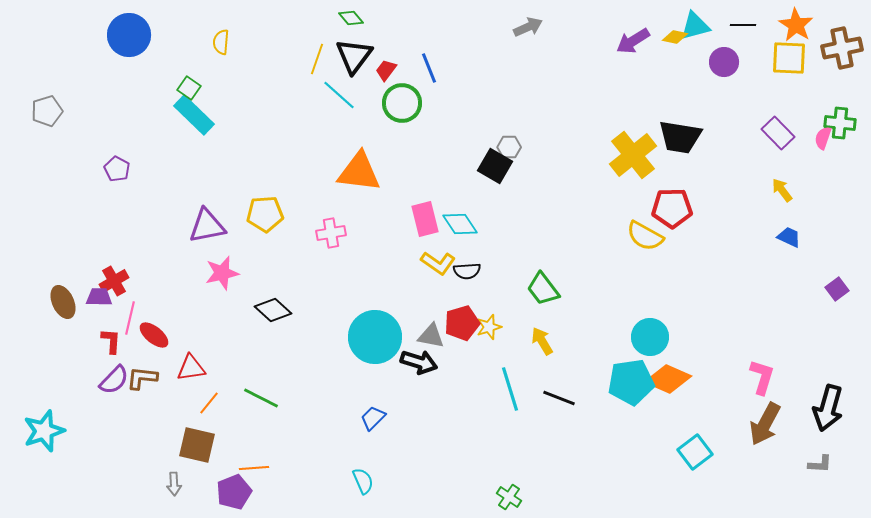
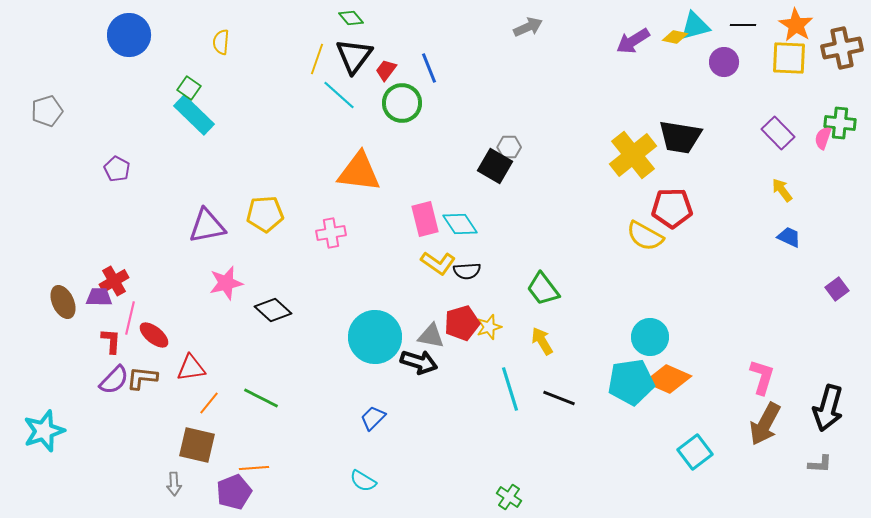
pink star at (222, 273): moved 4 px right, 10 px down
cyan semicircle at (363, 481): rotated 144 degrees clockwise
